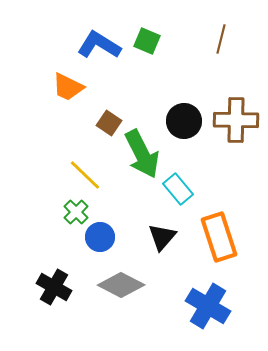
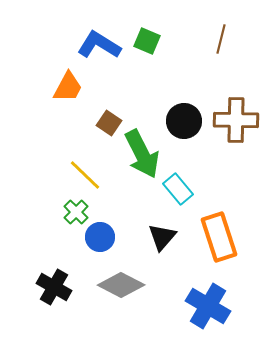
orange trapezoid: rotated 88 degrees counterclockwise
